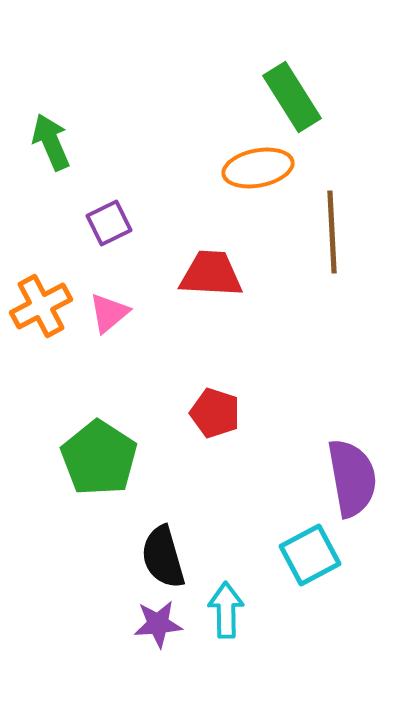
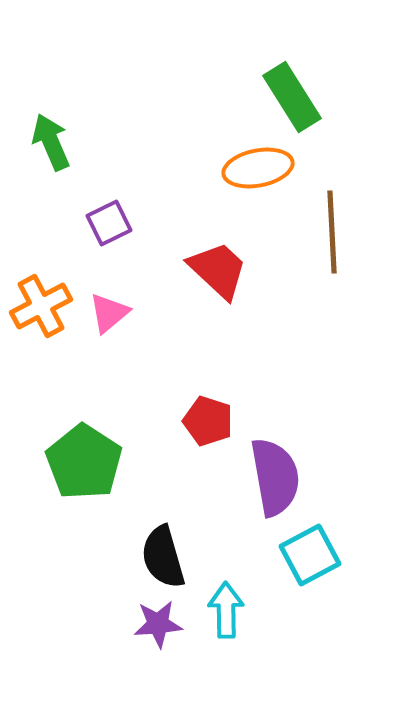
red trapezoid: moved 7 px right, 4 px up; rotated 40 degrees clockwise
red pentagon: moved 7 px left, 8 px down
green pentagon: moved 15 px left, 4 px down
purple semicircle: moved 77 px left, 1 px up
